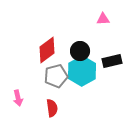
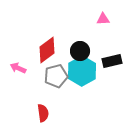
pink arrow: moved 30 px up; rotated 126 degrees clockwise
red semicircle: moved 9 px left, 5 px down
